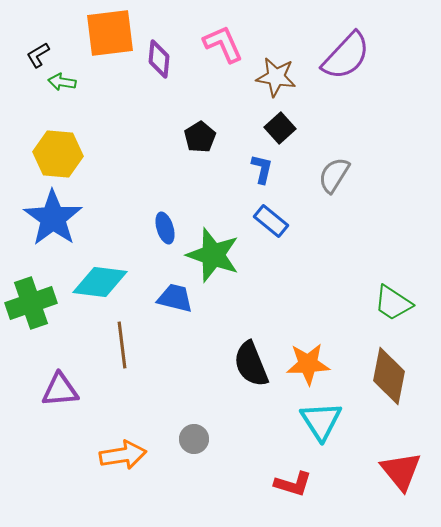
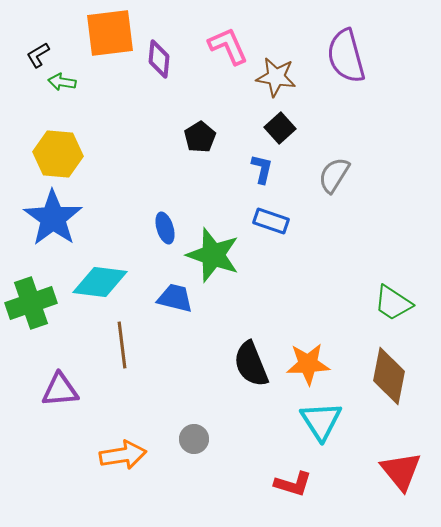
pink L-shape: moved 5 px right, 2 px down
purple semicircle: rotated 122 degrees clockwise
blue rectangle: rotated 20 degrees counterclockwise
